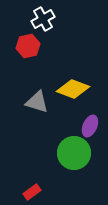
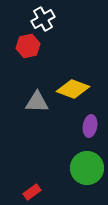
gray triangle: rotated 15 degrees counterclockwise
purple ellipse: rotated 15 degrees counterclockwise
green circle: moved 13 px right, 15 px down
